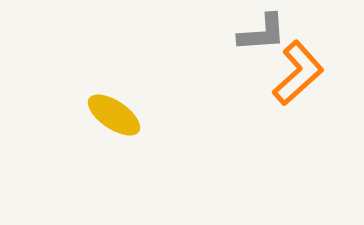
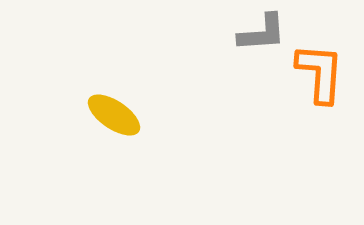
orange L-shape: moved 22 px right; rotated 44 degrees counterclockwise
